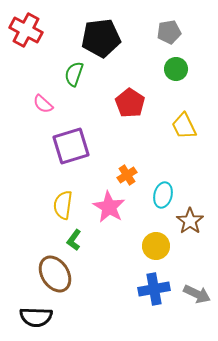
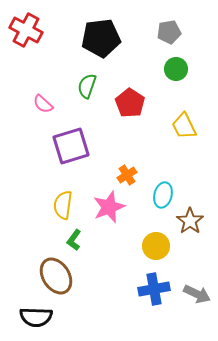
green semicircle: moved 13 px right, 12 px down
pink star: rotated 20 degrees clockwise
brown ellipse: moved 1 px right, 2 px down
